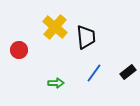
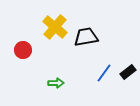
black trapezoid: rotated 95 degrees counterclockwise
red circle: moved 4 px right
blue line: moved 10 px right
